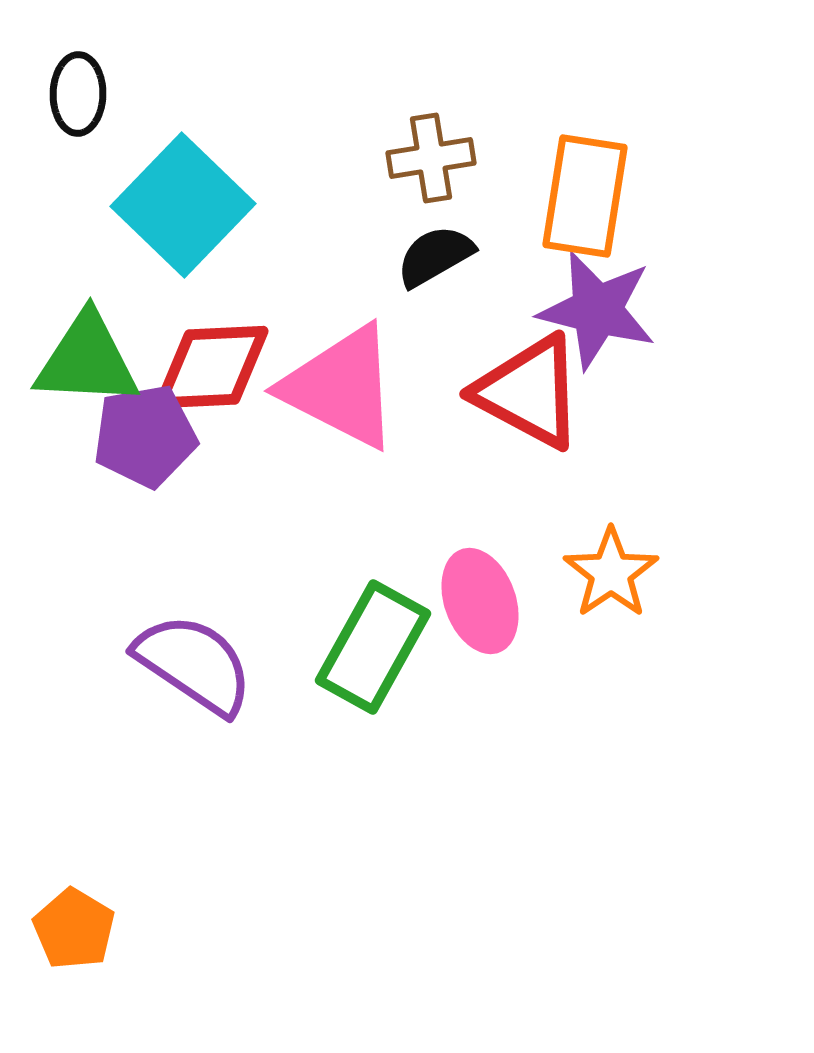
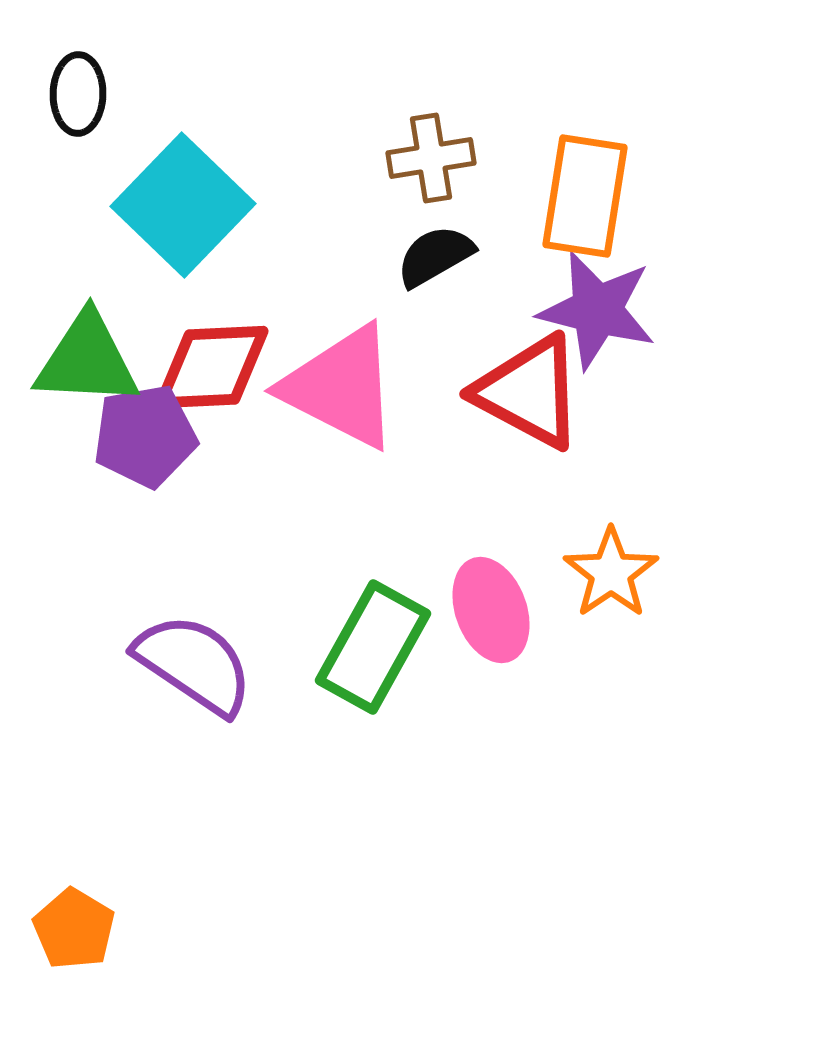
pink ellipse: moved 11 px right, 9 px down
